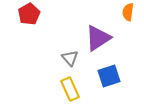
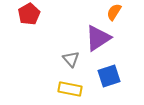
orange semicircle: moved 14 px left; rotated 24 degrees clockwise
gray triangle: moved 1 px right, 1 px down
yellow rectangle: rotated 55 degrees counterclockwise
